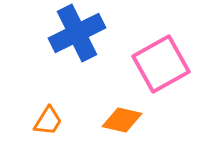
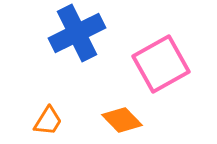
orange diamond: rotated 33 degrees clockwise
